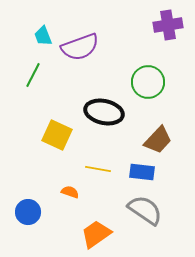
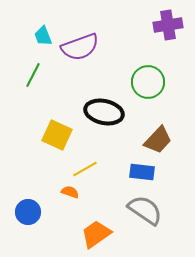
yellow line: moved 13 px left; rotated 40 degrees counterclockwise
